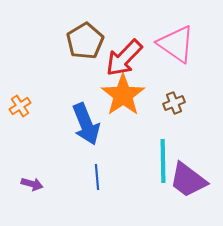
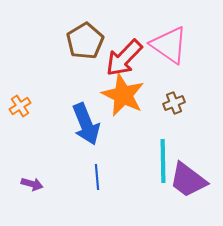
pink triangle: moved 7 px left, 1 px down
orange star: rotated 12 degrees counterclockwise
